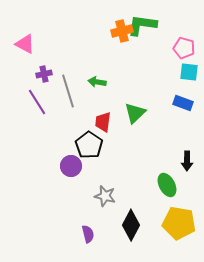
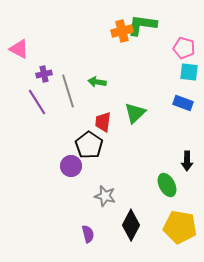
pink triangle: moved 6 px left, 5 px down
yellow pentagon: moved 1 px right, 4 px down
